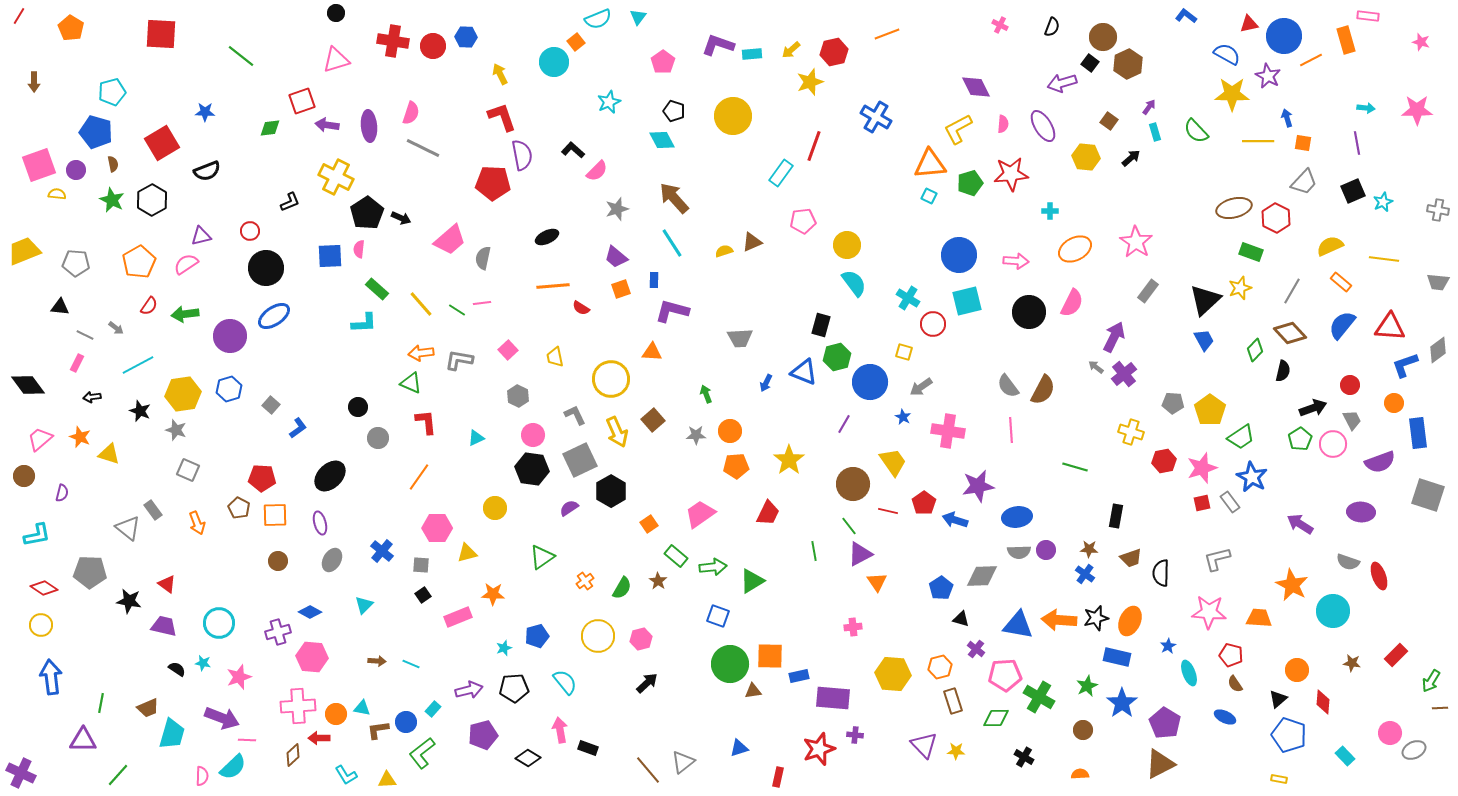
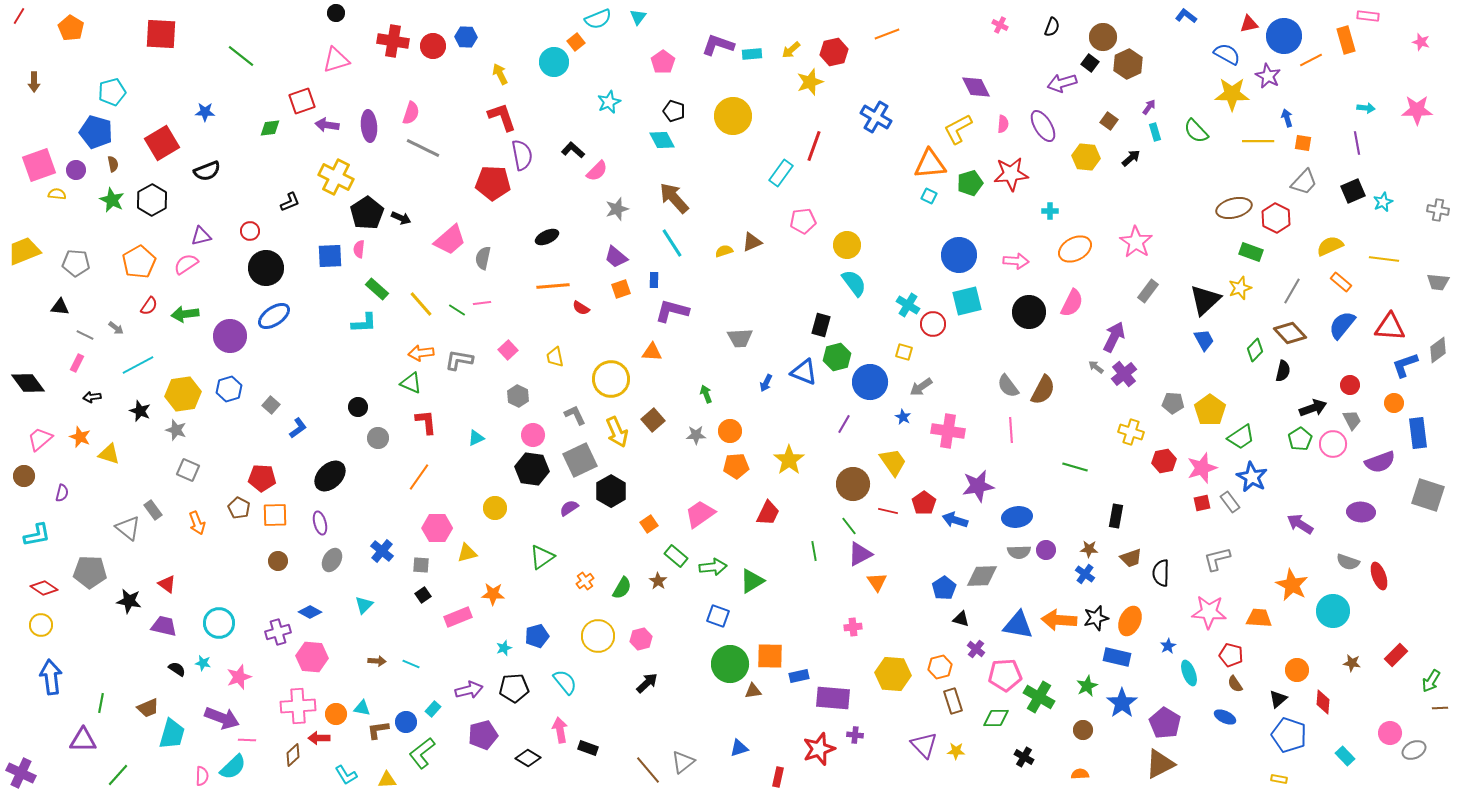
cyan cross at (908, 298): moved 7 px down
black diamond at (28, 385): moved 2 px up
blue pentagon at (941, 588): moved 3 px right
